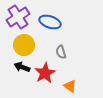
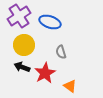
purple cross: moved 1 px right, 1 px up
